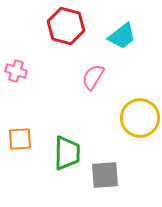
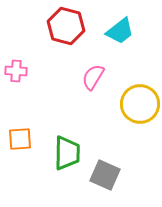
cyan trapezoid: moved 2 px left, 5 px up
pink cross: rotated 15 degrees counterclockwise
yellow circle: moved 14 px up
gray square: rotated 28 degrees clockwise
